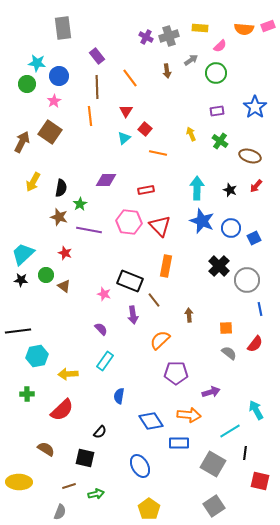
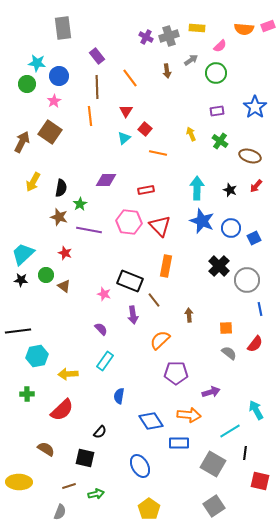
yellow rectangle at (200, 28): moved 3 px left
